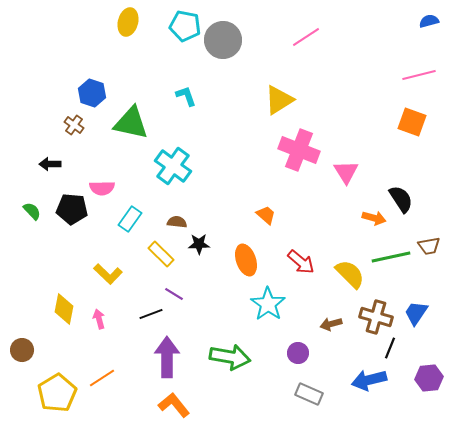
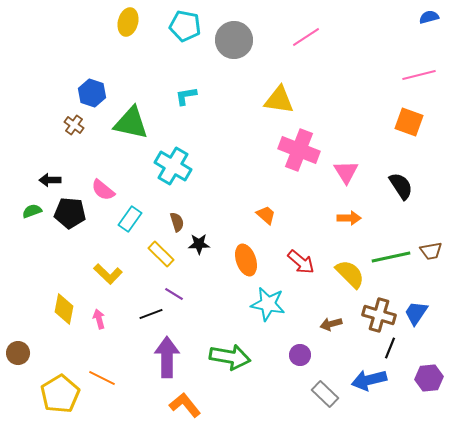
blue semicircle at (429, 21): moved 4 px up
gray circle at (223, 40): moved 11 px right
cyan L-shape at (186, 96): rotated 80 degrees counterclockwise
yellow triangle at (279, 100): rotated 40 degrees clockwise
orange square at (412, 122): moved 3 px left
black arrow at (50, 164): moved 16 px down
cyan cross at (173, 166): rotated 6 degrees counterclockwise
pink semicircle at (102, 188): moved 1 px right, 2 px down; rotated 40 degrees clockwise
black semicircle at (401, 199): moved 13 px up
black pentagon at (72, 209): moved 2 px left, 4 px down
green semicircle at (32, 211): rotated 66 degrees counterclockwise
orange arrow at (374, 218): moved 25 px left; rotated 15 degrees counterclockwise
brown semicircle at (177, 222): rotated 66 degrees clockwise
brown trapezoid at (429, 246): moved 2 px right, 5 px down
cyan star at (268, 304): rotated 24 degrees counterclockwise
brown cross at (376, 317): moved 3 px right, 2 px up
brown circle at (22, 350): moved 4 px left, 3 px down
purple circle at (298, 353): moved 2 px right, 2 px down
orange line at (102, 378): rotated 60 degrees clockwise
yellow pentagon at (57, 393): moved 3 px right, 1 px down
gray rectangle at (309, 394): moved 16 px right; rotated 20 degrees clockwise
orange L-shape at (174, 405): moved 11 px right
